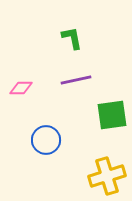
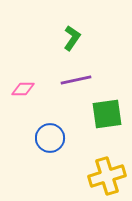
green L-shape: rotated 45 degrees clockwise
pink diamond: moved 2 px right, 1 px down
green square: moved 5 px left, 1 px up
blue circle: moved 4 px right, 2 px up
